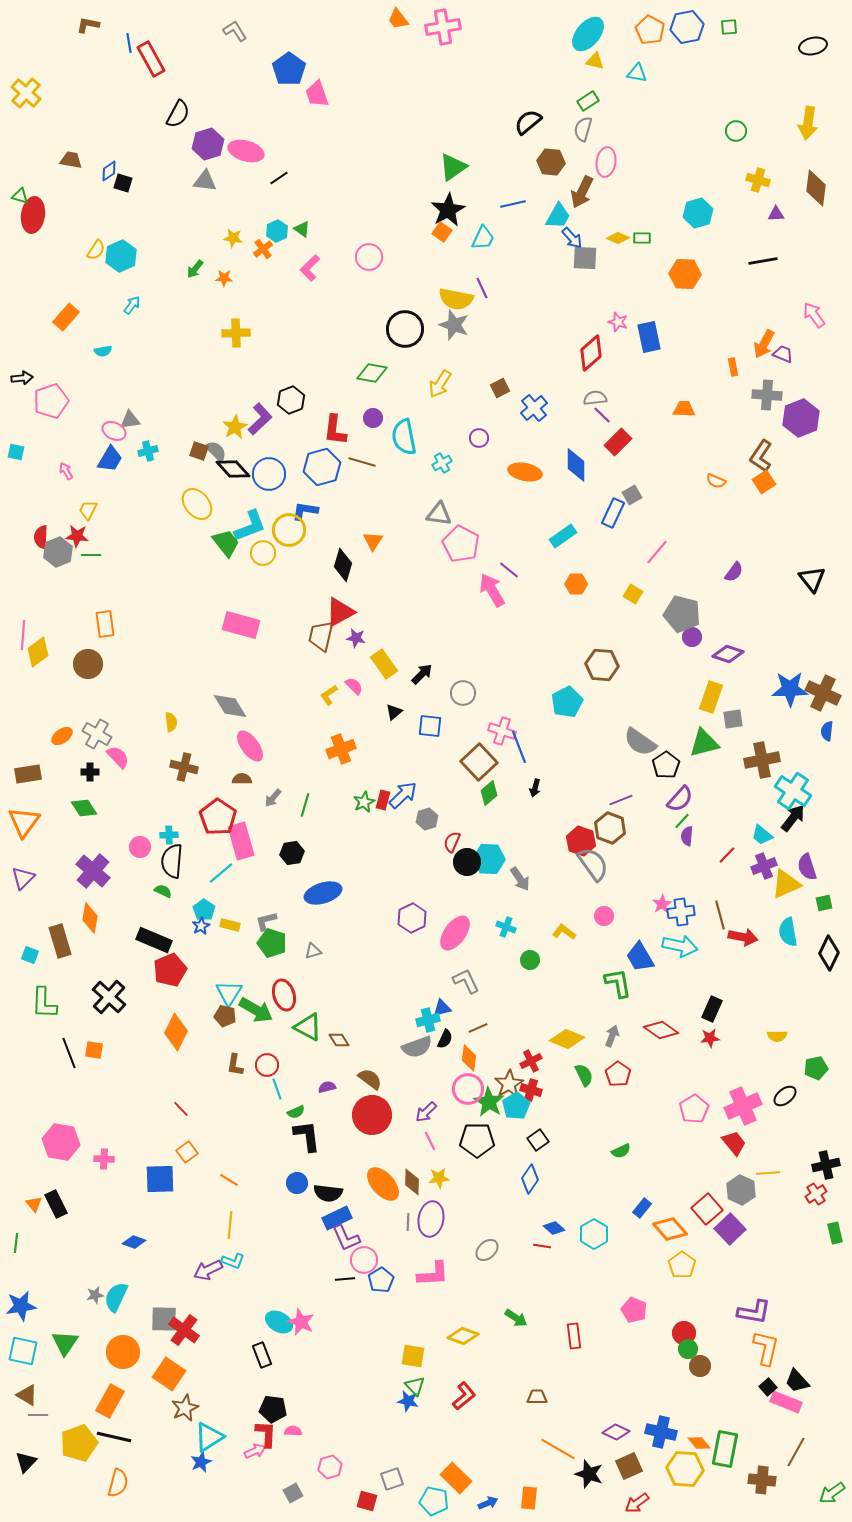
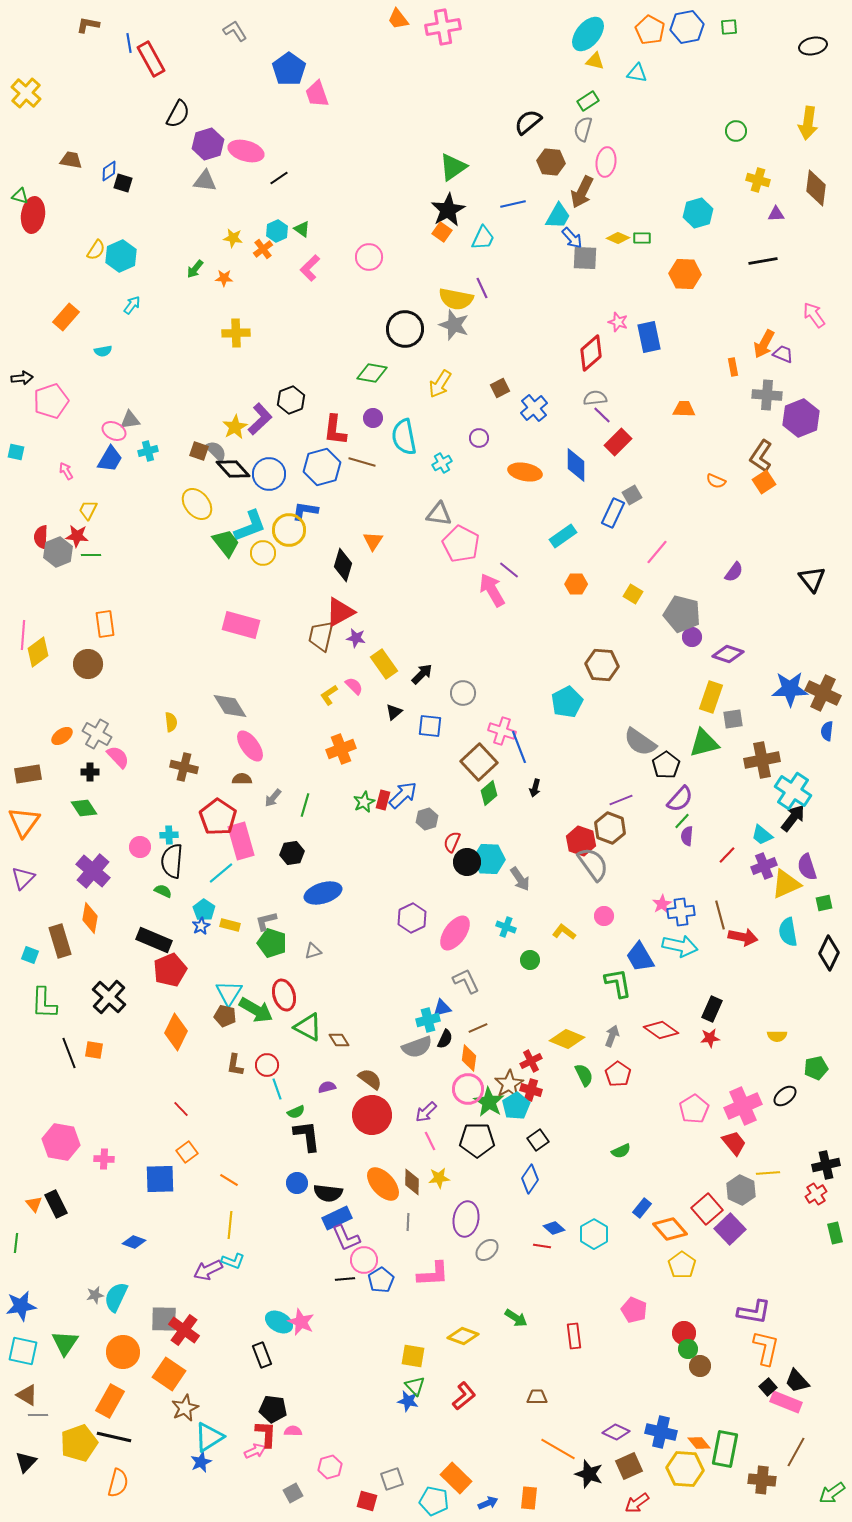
purple ellipse at (431, 1219): moved 35 px right
